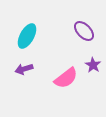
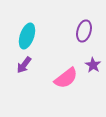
purple ellipse: rotated 60 degrees clockwise
cyan ellipse: rotated 10 degrees counterclockwise
purple arrow: moved 4 px up; rotated 36 degrees counterclockwise
